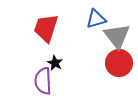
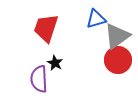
gray triangle: rotated 32 degrees clockwise
red circle: moved 1 px left, 3 px up
purple semicircle: moved 4 px left, 2 px up
